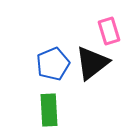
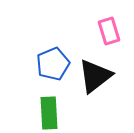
black triangle: moved 3 px right, 13 px down
green rectangle: moved 3 px down
